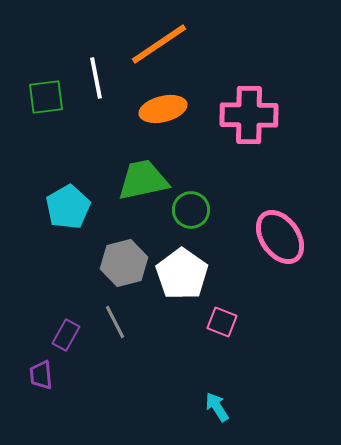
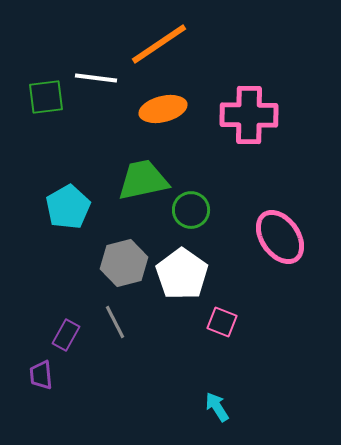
white line: rotated 72 degrees counterclockwise
